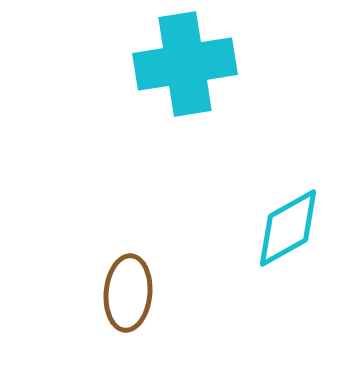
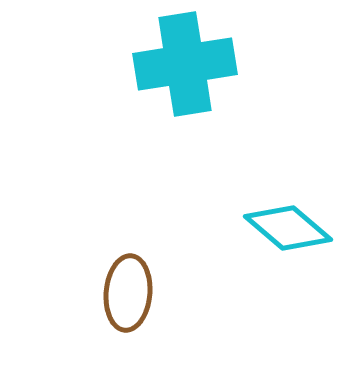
cyan diamond: rotated 70 degrees clockwise
